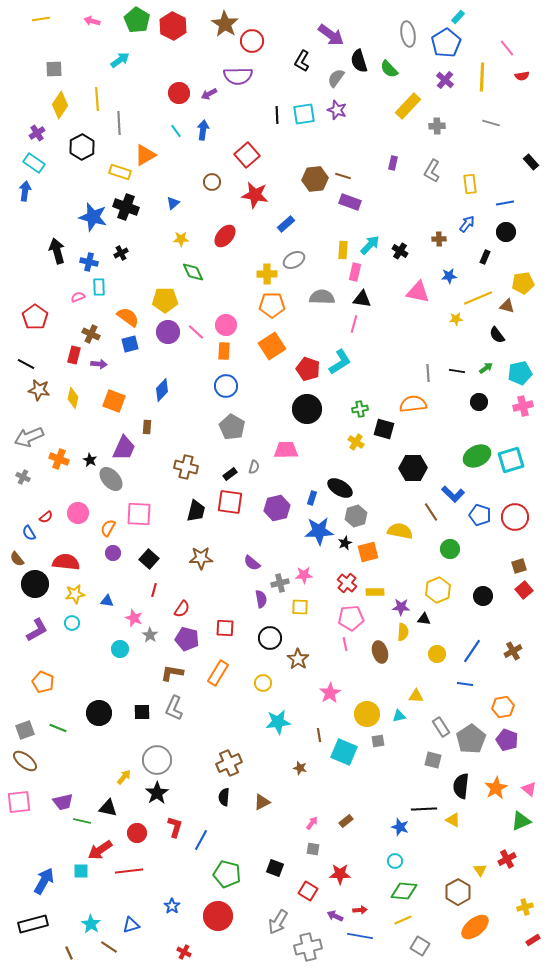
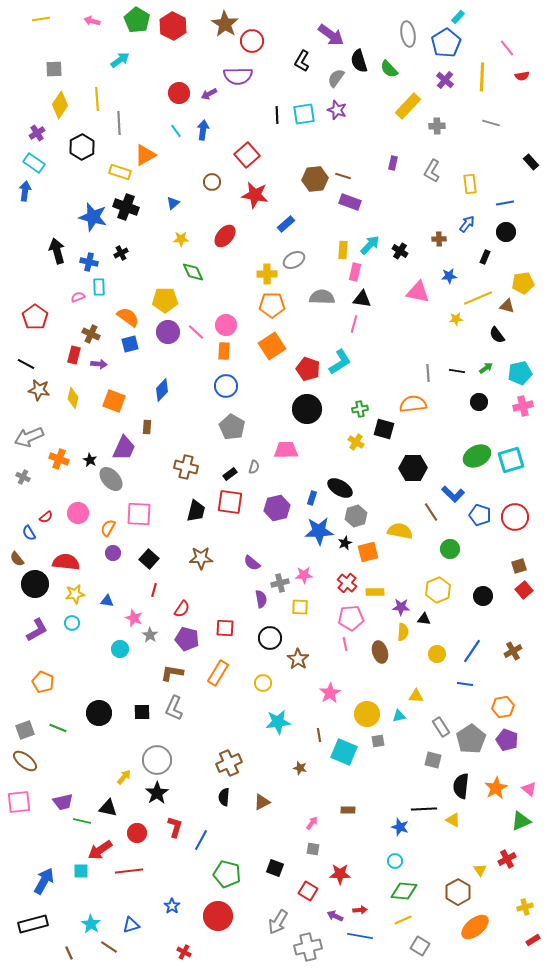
brown rectangle at (346, 821): moved 2 px right, 11 px up; rotated 40 degrees clockwise
